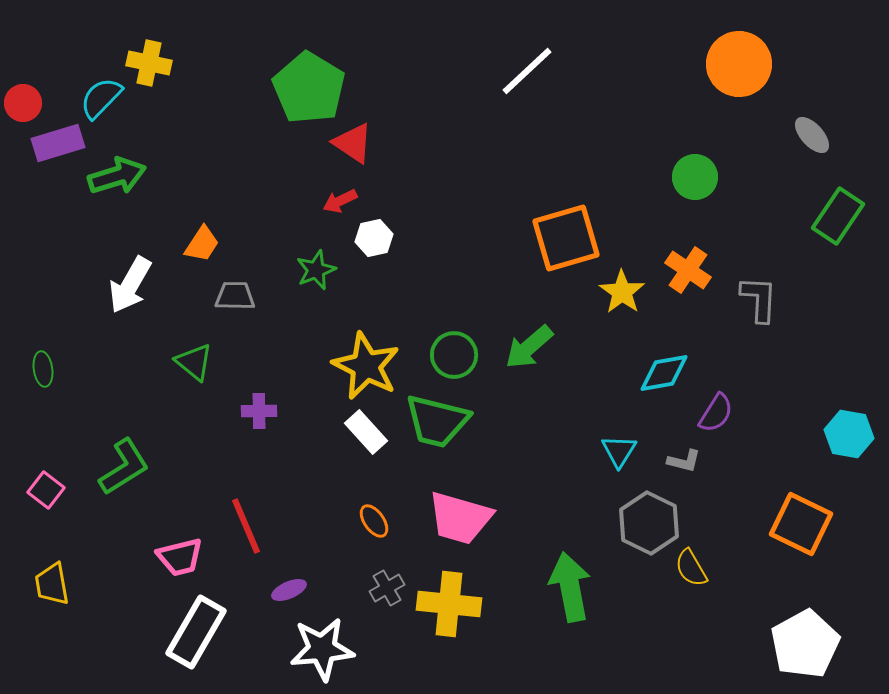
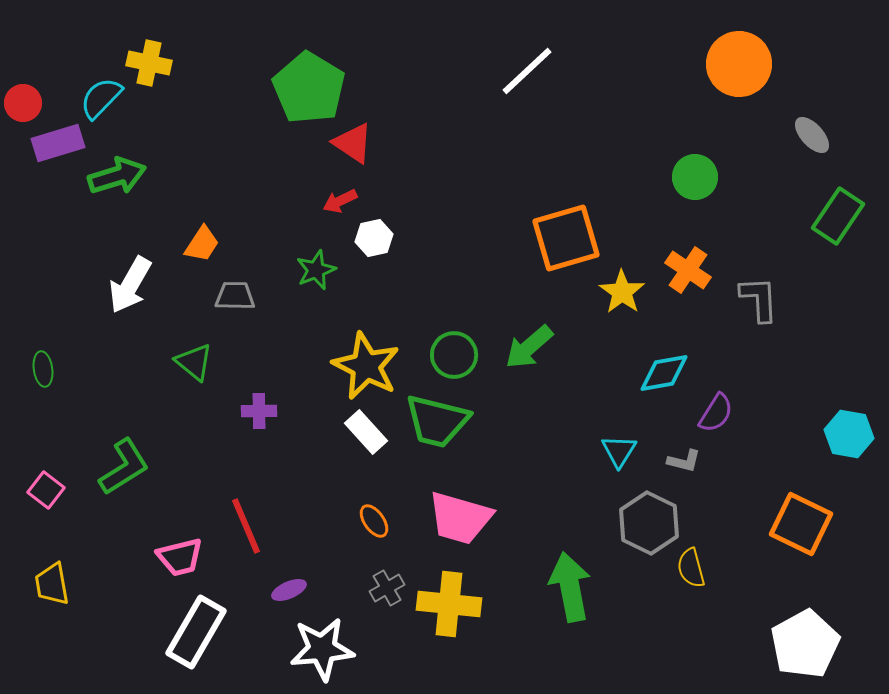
gray L-shape at (759, 299): rotated 6 degrees counterclockwise
yellow semicircle at (691, 568): rotated 15 degrees clockwise
